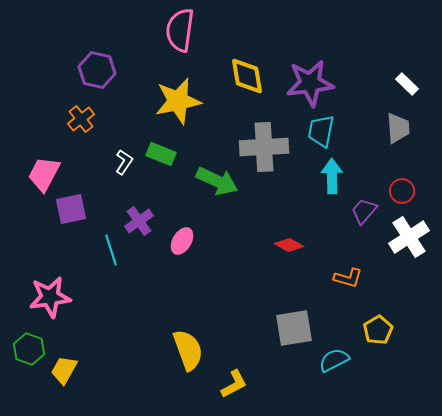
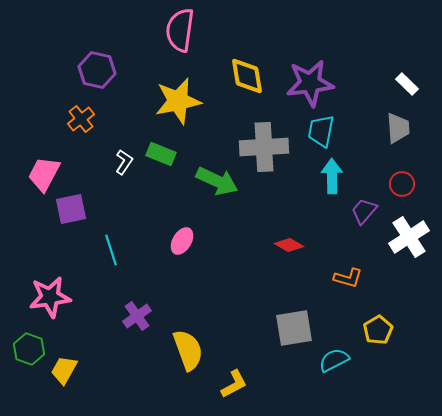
red circle: moved 7 px up
purple cross: moved 2 px left, 95 px down
